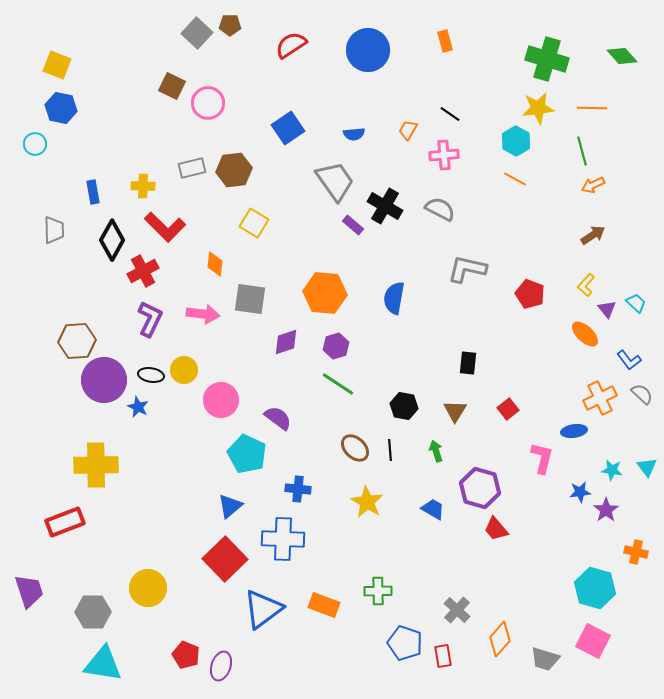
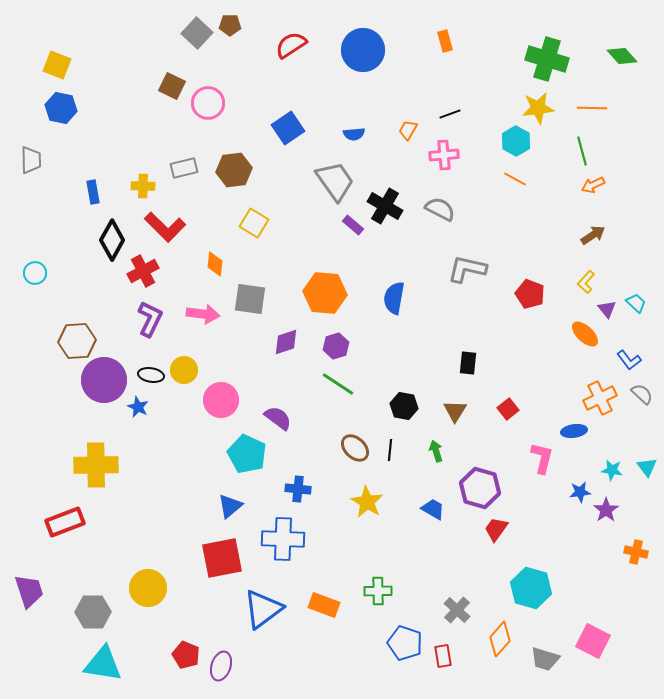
blue circle at (368, 50): moved 5 px left
black line at (450, 114): rotated 55 degrees counterclockwise
cyan circle at (35, 144): moved 129 px down
gray rectangle at (192, 168): moved 8 px left
gray trapezoid at (54, 230): moved 23 px left, 70 px up
yellow L-shape at (586, 285): moved 3 px up
black line at (390, 450): rotated 10 degrees clockwise
red trapezoid at (496, 529): rotated 76 degrees clockwise
red square at (225, 559): moved 3 px left, 1 px up; rotated 33 degrees clockwise
cyan hexagon at (595, 588): moved 64 px left
